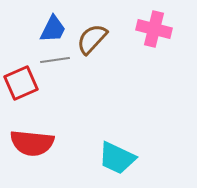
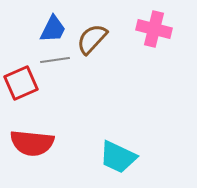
cyan trapezoid: moved 1 px right, 1 px up
